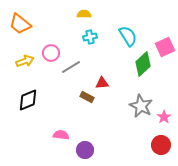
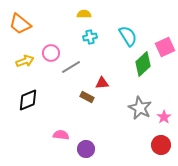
gray star: moved 1 px left, 2 px down
purple circle: moved 1 px right, 1 px up
